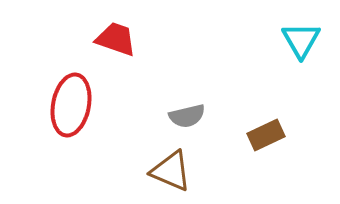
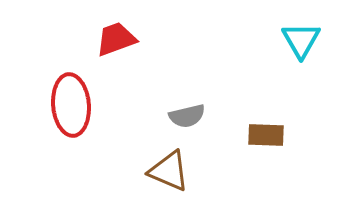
red trapezoid: rotated 39 degrees counterclockwise
red ellipse: rotated 16 degrees counterclockwise
brown rectangle: rotated 27 degrees clockwise
brown triangle: moved 2 px left
